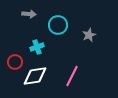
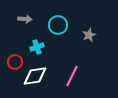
gray arrow: moved 4 px left, 5 px down
